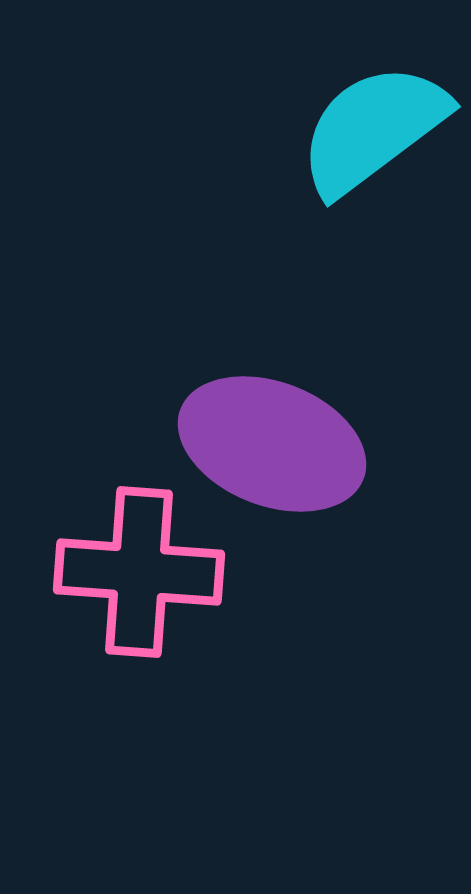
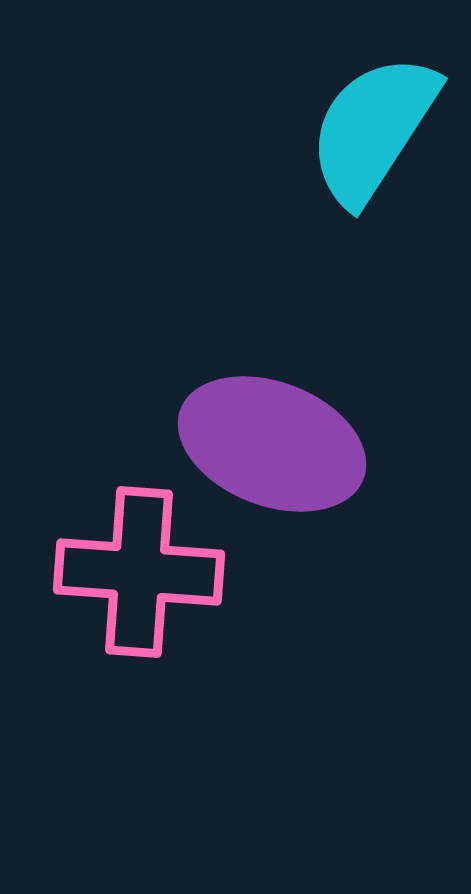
cyan semicircle: rotated 20 degrees counterclockwise
